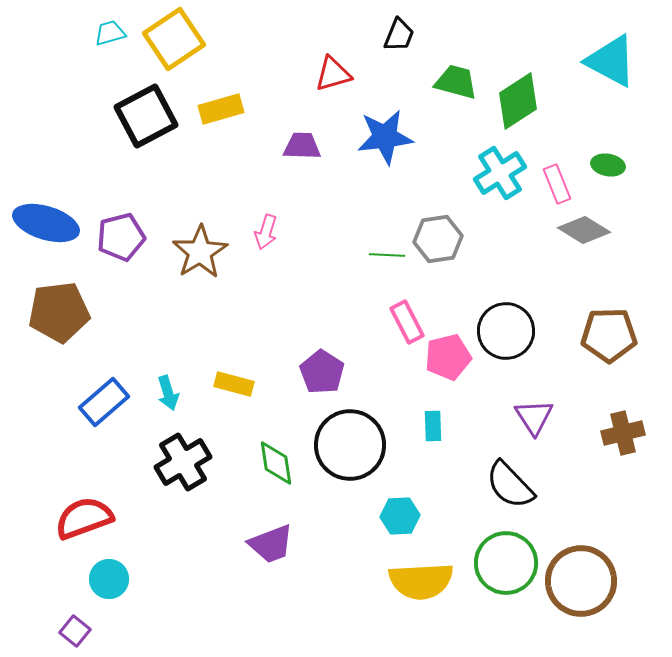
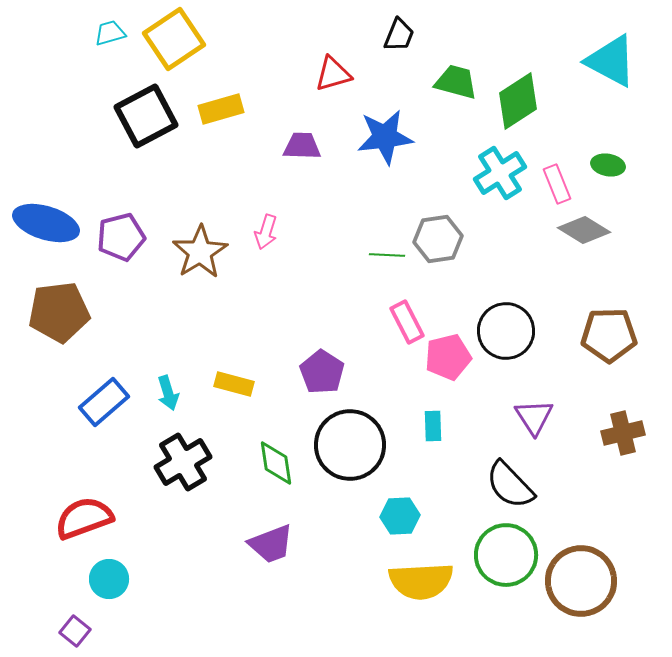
green circle at (506, 563): moved 8 px up
